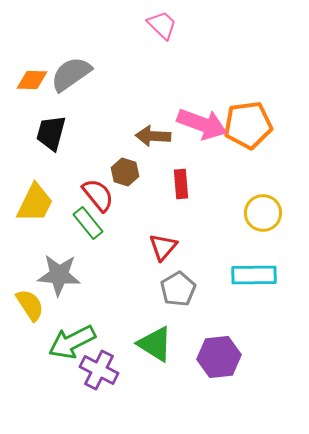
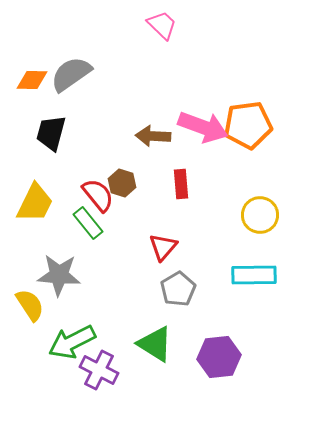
pink arrow: moved 1 px right, 3 px down
brown hexagon: moved 3 px left, 11 px down
yellow circle: moved 3 px left, 2 px down
